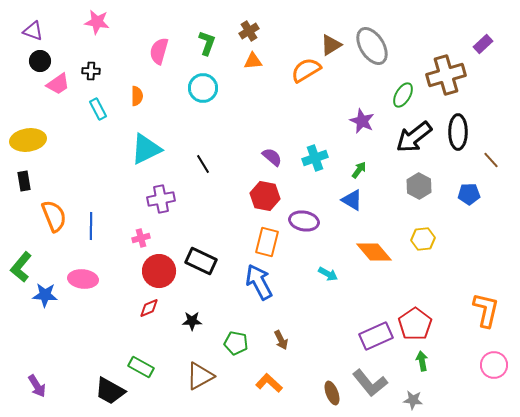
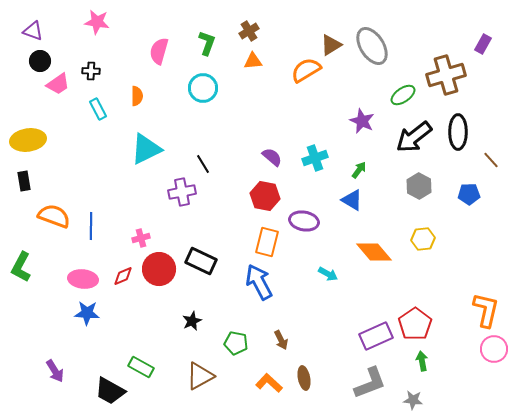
purple rectangle at (483, 44): rotated 18 degrees counterclockwise
green ellipse at (403, 95): rotated 25 degrees clockwise
purple cross at (161, 199): moved 21 px right, 7 px up
orange semicircle at (54, 216): rotated 48 degrees counterclockwise
green L-shape at (21, 267): rotated 12 degrees counterclockwise
red circle at (159, 271): moved 2 px up
blue star at (45, 295): moved 42 px right, 18 px down
red diamond at (149, 308): moved 26 px left, 32 px up
black star at (192, 321): rotated 24 degrees counterclockwise
pink circle at (494, 365): moved 16 px up
gray L-shape at (370, 383): rotated 72 degrees counterclockwise
purple arrow at (37, 386): moved 18 px right, 15 px up
brown ellipse at (332, 393): moved 28 px left, 15 px up; rotated 10 degrees clockwise
